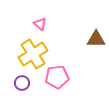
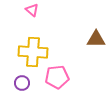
pink triangle: moved 8 px left, 14 px up
yellow cross: moved 2 px up; rotated 36 degrees clockwise
